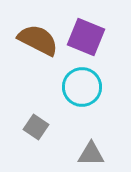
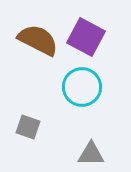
purple square: rotated 6 degrees clockwise
gray square: moved 8 px left; rotated 15 degrees counterclockwise
